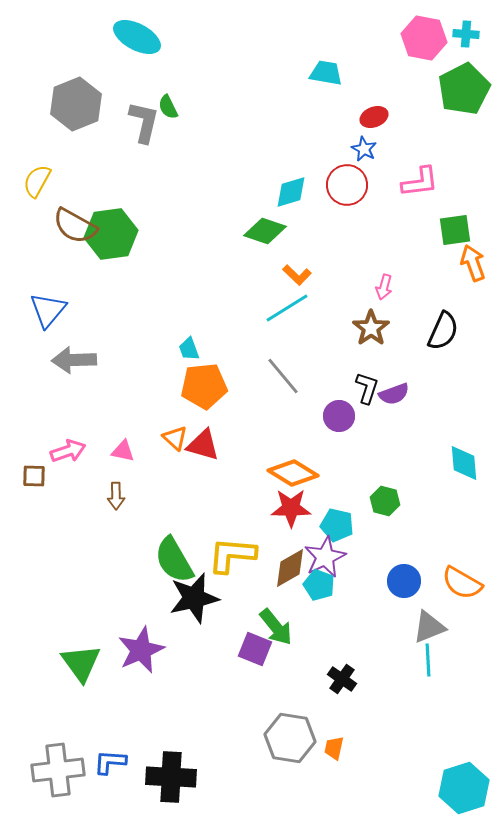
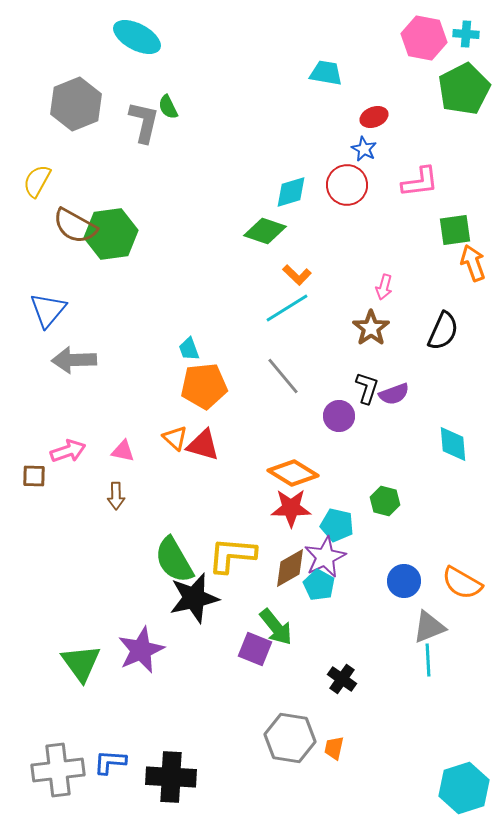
cyan diamond at (464, 463): moved 11 px left, 19 px up
cyan pentagon at (319, 585): rotated 8 degrees clockwise
